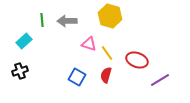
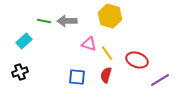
green line: moved 2 px right, 1 px down; rotated 72 degrees counterclockwise
black cross: moved 1 px down
blue square: rotated 24 degrees counterclockwise
